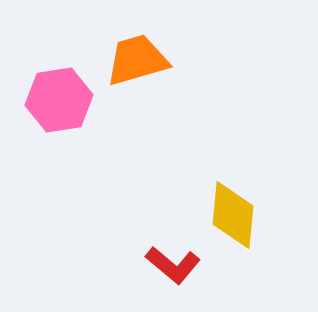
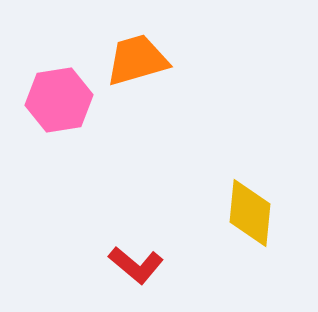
yellow diamond: moved 17 px right, 2 px up
red L-shape: moved 37 px left
